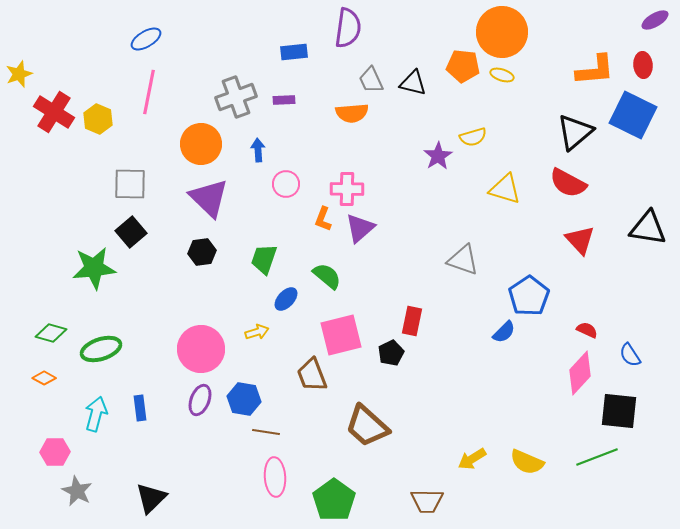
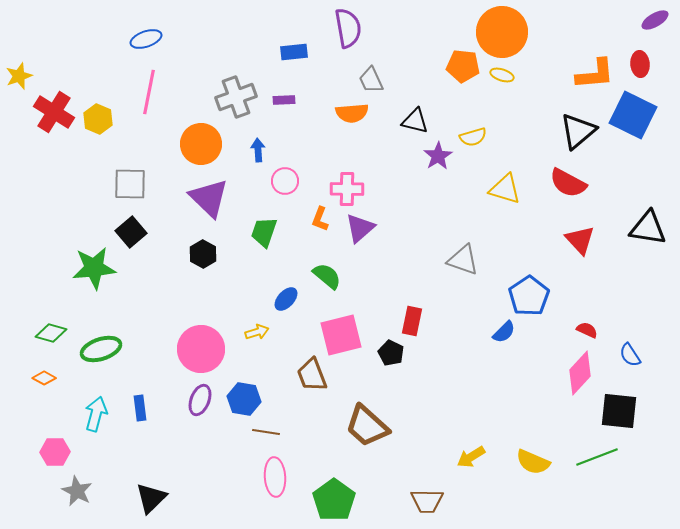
purple semicircle at (348, 28): rotated 18 degrees counterclockwise
blue ellipse at (146, 39): rotated 12 degrees clockwise
red ellipse at (643, 65): moved 3 px left, 1 px up
orange L-shape at (595, 70): moved 4 px down
yellow star at (19, 74): moved 2 px down
black triangle at (413, 83): moved 2 px right, 38 px down
black triangle at (575, 132): moved 3 px right, 1 px up
pink circle at (286, 184): moved 1 px left, 3 px up
orange L-shape at (323, 219): moved 3 px left
black hexagon at (202, 252): moved 1 px right, 2 px down; rotated 24 degrees counterclockwise
green trapezoid at (264, 259): moved 27 px up
black pentagon at (391, 353): rotated 20 degrees counterclockwise
yellow arrow at (472, 459): moved 1 px left, 2 px up
yellow semicircle at (527, 462): moved 6 px right
